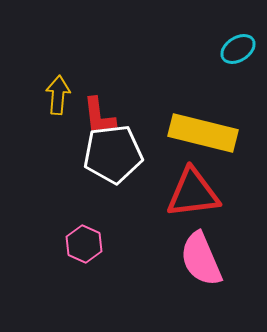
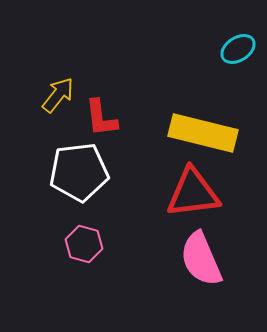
yellow arrow: rotated 33 degrees clockwise
red L-shape: moved 2 px right, 2 px down
white pentagon: moved 34 px left, 18 px down
pink hexagon: rotated 9 degrees counterclockwise
